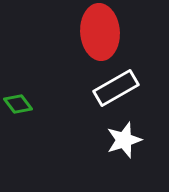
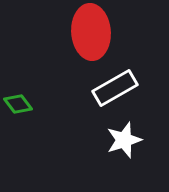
red ellipse: moved 9 px left
white rectangle: moved 1 px left
